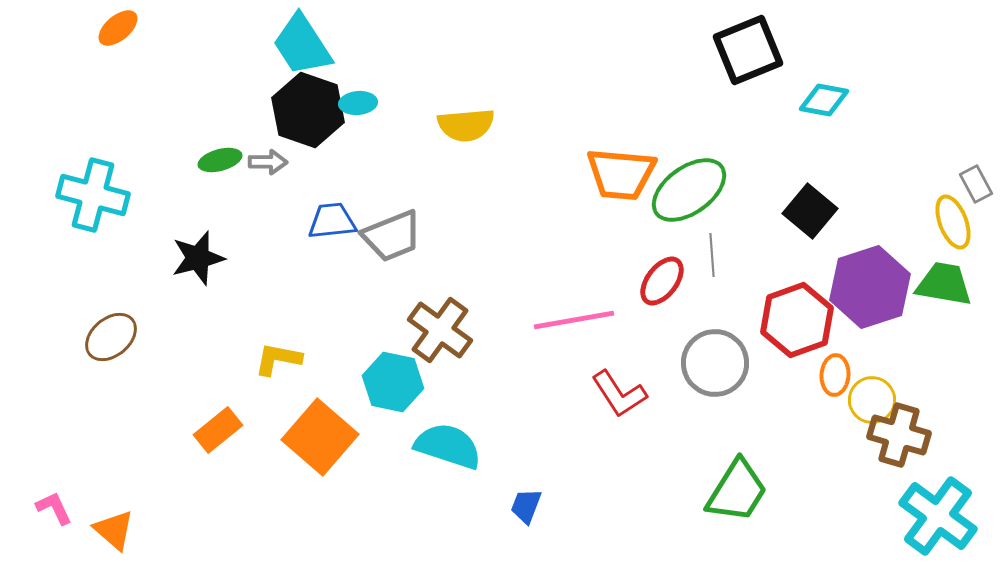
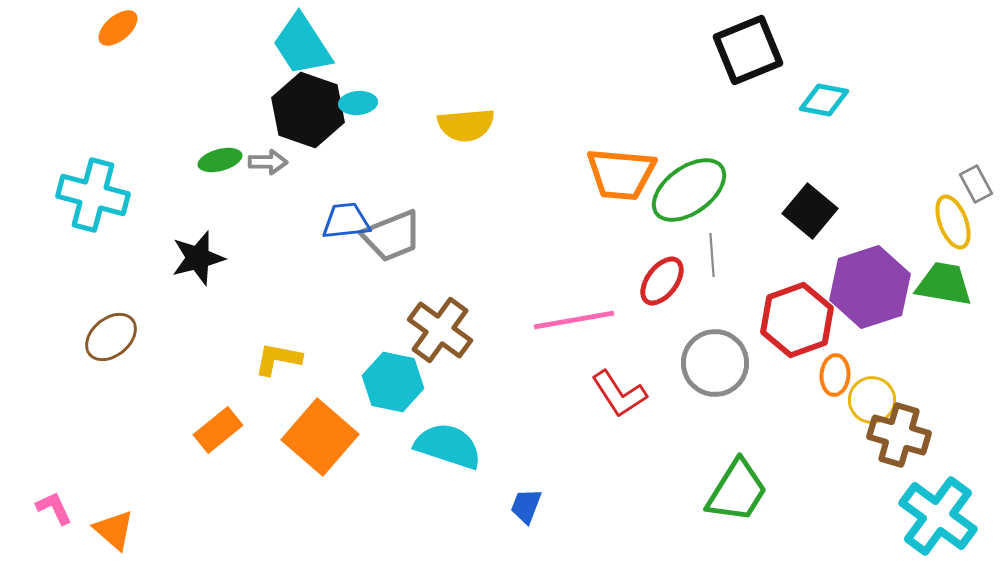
blue trapezoid at (332, 221): moved 14 px right
